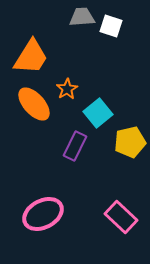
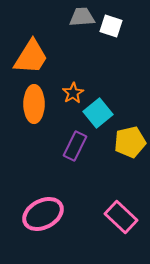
orange star: moved 6 px right, 4 px down
orange ellipse: rotated 42 degrees clockwise
